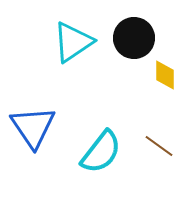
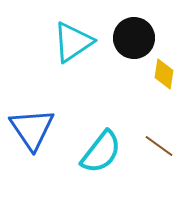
yellow diamond: moved 1 px left, 1 px up; rotated 8 degrees clockwise
blue triangle: moved 1 px left, 2 px down
